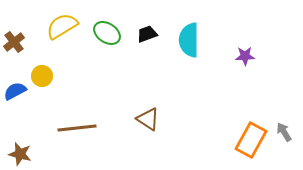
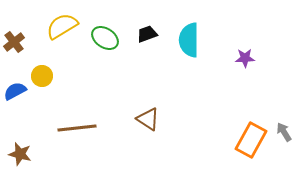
green ellipse: moved 2 px left, 5 px down
purple star: moved 2 px down
